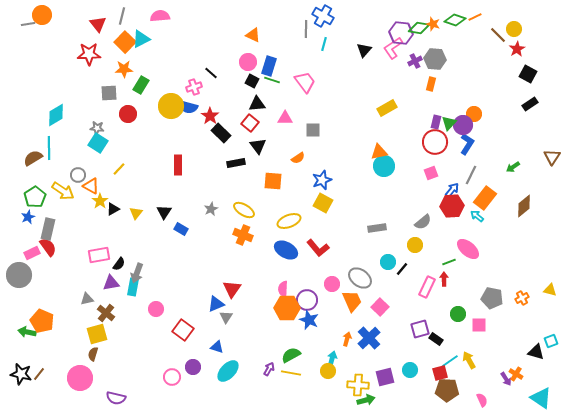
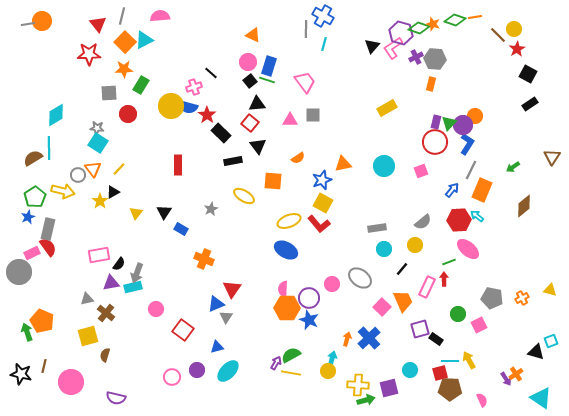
orange circle at (42, 15): moved 6 px down
orange line at (475, 17): rotated 16 degrees clockwise
green diamond at (419, 28): rotated 10 degrees clockwise
purple hexagon at (401, 33): rotated 10 degrees clockwise
cyan triangle at (141, 39): moved 3 px right, 1 px down
black triangle at (364, 50): moved 8 px right, 4 px up
purple cross at (415, 61): moved 1 px right, 4 px up
green line at (272, 80): moved 5 px left
black square at (252, 81): moved 2 px left; rotated 24 degrees clockwise
orange circle at (474, 114): moved 1 px right, 2 px down
red star at (210, 116): moved 3 px left, 1 px up
pink triangle at (285, 118): moved 5 px right, 2 px down
gray square at (313, 130): moved 15 px up
orange triangle at (379, 152): moved 36 px left, 12 px down
black rectangle at (236, 163): moved 3 px left, 2 px up
pink square at (431, 173): moved 10 px left, 2 px up
gray line at (471, 175): moved 5 px up
orange triangle at (91, 186): moved 2 px right, 17 px up; rotated 24 degrees clockwise
yellow arrow at (63, 191): rotated 20 degrees counterclockwise
orange rectangle at (485, 198): moved 3 px left, 8 px up; rotated 15 degrees counterclockwise
red hexagon at (452, 206): moved 7 px right, 14 px down
black triangle at (113, 209): moved 17 px up
yellow ellipse at (244, 210): moved 14 px up
orange cross at (243, 235): moved 39 px left, 24 px down
red L-shape at (318, 248): moved 1 px right, 24 px up
cyan circle at (388, 262): moved 4 px left, 13 px up
gray circle at (19, 275): moved 3 px up
cyan rectangle at (133, 287): rotated 66 degrees clockwise
purple circle at (307, 300): moved 2 px right, 2 px up
orange trapezoid at (352, 301): moved 51 px right
pink square at (380, 307): moved 2 px right
pink square at (479, 325): rotated 28 degrees counterclockwise
green arrow at (27, 332): rotated 60 degrees clockwise
yellow square at (97, 334): moved 9 px left, 2 px down
blue triangle at (217, 347): rotated 32 degrees counterclockwise
brown semicircle at (93, 354): moved 12 px right, 1 px down
cyan line at (450, 361): rotated 36 degrees clockwise
purple circle at (193, 367): moved 4 px right, 3 px down
purple arrow at (269, 369): moved 7 px right, 6 px up
brown line at (39, 374): moved 5 px right, 8 px up; rotated 24 degrees counterclockwise
orange cross at (516, 374): rotated 24 degrees clockwise
purple square at (385, 377): moved 4 px right, 11 px down
pink circle at (80, 378): moved 9 px left, 4 px down
brown pentagon at (447, 390): moved 3 px right, 1 px up
